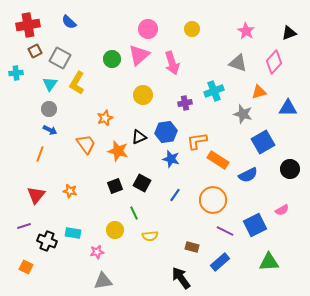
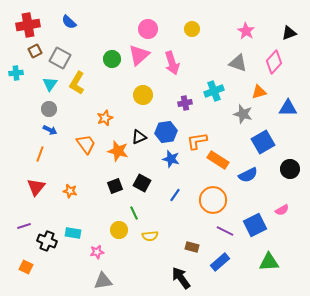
red triangle at (36, 195): moved 8 px up
yellow circle at (115, 230): moved 4 px right
